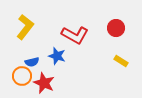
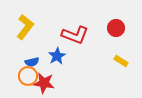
red L-shape: rotated 8 degrees counterclockwise
blue star: rotated 24 degrees clockwise
orange circle: moved 6 px right
red star: rotated 15 degrees counterclockwise
